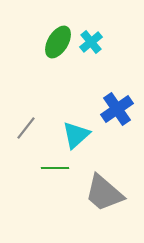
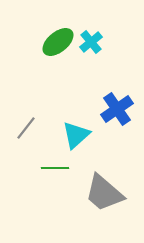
green ellipse: rotated 20 degrees clockwise
